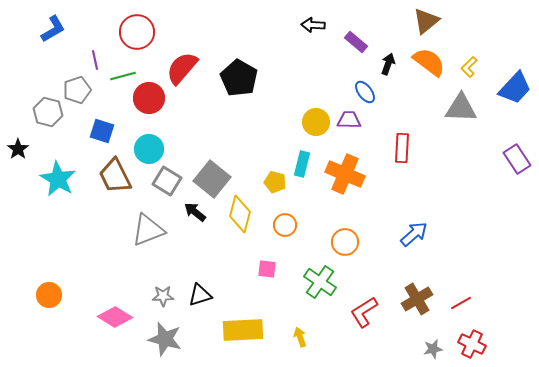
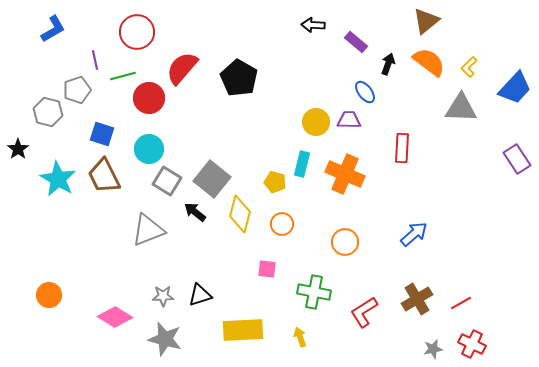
blue square at (102, 131): moved 3 px down
brown trapezoid at (115, 176): moved 11 px left
orange circle at (285, 225): moved 3 px left, 1 px up
green cross at (320, 282): moved 6 px left, 10 px down; rotated 24 degrees counterclockwise
